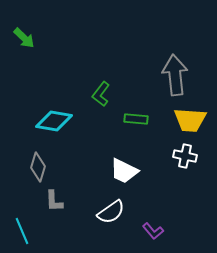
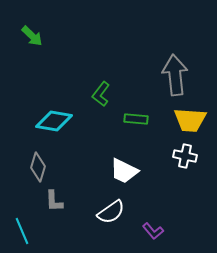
green arrow: moved 8 px right, 2 px up
